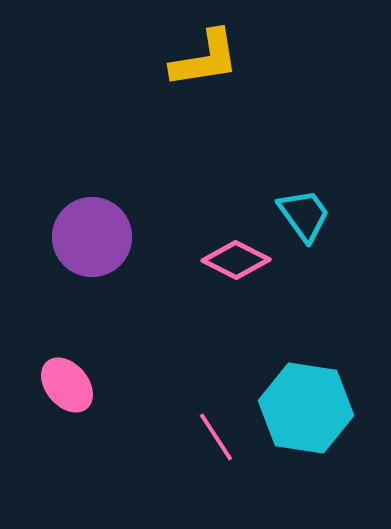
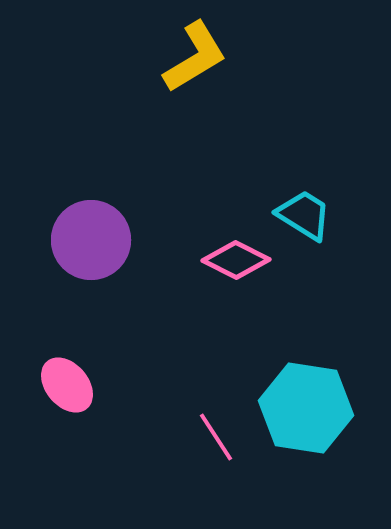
yellow L-shape: moved 10 px left, 2 px up; rotated 22 degrees counterclockwise
cyan trapezoid: rotated 22 degrees counterclockwise
purple circle: moved 1 px left, 3 px down
